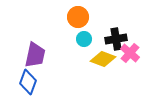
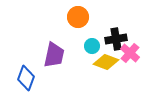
cyan circle: moved 8 px right, 7 px down
purple trapezoid: moved 19 px right
yellow diamond: moved 3 px right, 3 px down
blue diamond: moved 2 px left, 4 px up
